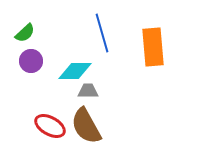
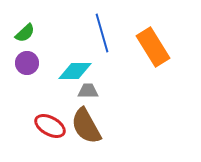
orange rectangle: rotated 27 degrees counterclockwise
purple circle: moved 4 px left, 2 px down
